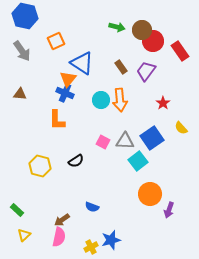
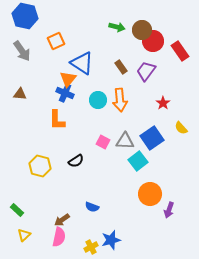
cyan circle: moved 3 px left
